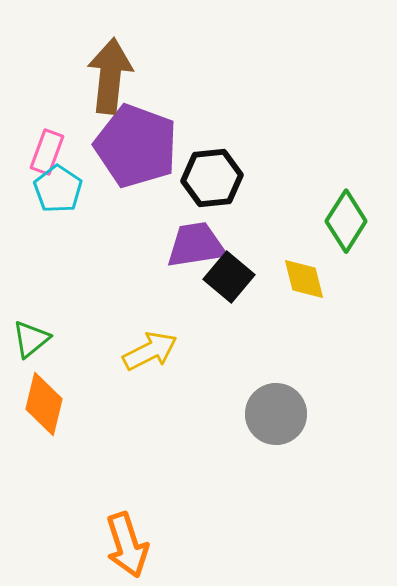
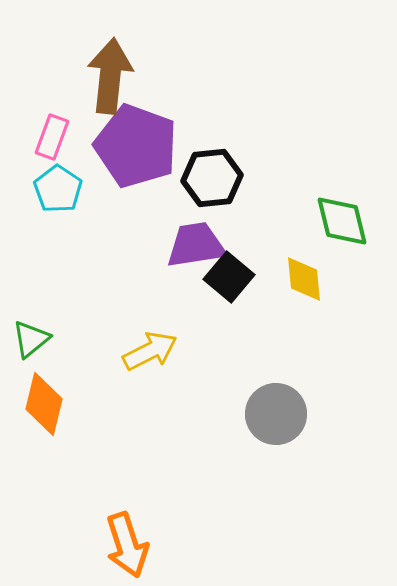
pink rectangle: moved 5 px right, 15 px up
green diamond: moved 4 px left; rotated 46 degrees counterclockwise
yellow diamond: rotated 9 degrees clockwise
